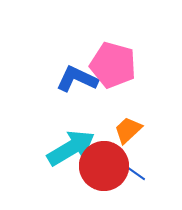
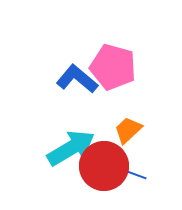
pink pentagon: moved 2 px down
blue L-shape: rotated 15 degrees clockwise
blue line: moved 2 px down; rotated 15 degrees counterclockwise
